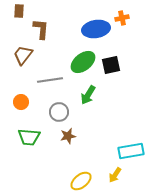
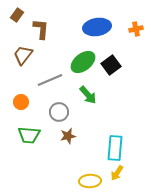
brown rectangle: moved 2 px left, 4 px down; rotated 32 degrees clockwise
orange cross: moved 14 px right, 11 px down
blue ellipse: moved 1 px right, 2 px up
black square: rotated 24 degrees counterclockwise
gray line: rotated 15 degrees counterclockwise
green arrow: rotated 72 degrees counterclockwise
green trapezoid: moved 2 px up
cyan rectangle: moved 16 px left, 3 px up; rotated 75 degrees counterclockwise
yellow arrow: moved 2 px right, 2 px up
yellow ellipse: moved 9 px right; rotated 35 degrees clockwise
